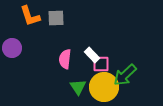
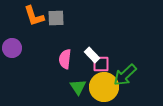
orange L-shape: moved 4 px right
